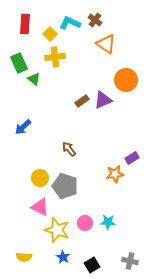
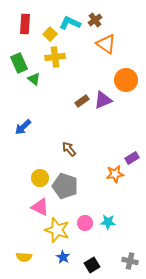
brown cross: rotated 16 degrees clockwise
